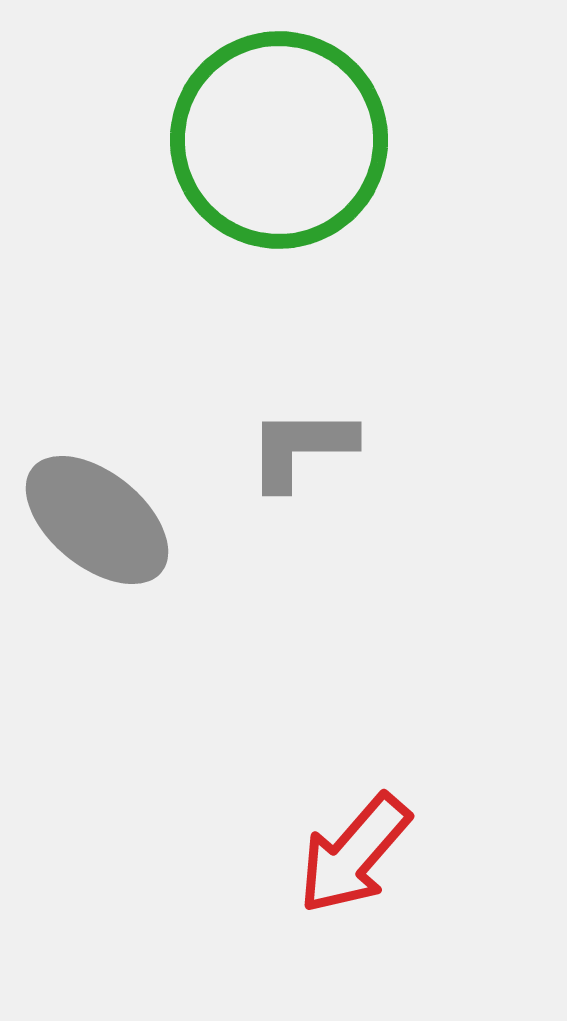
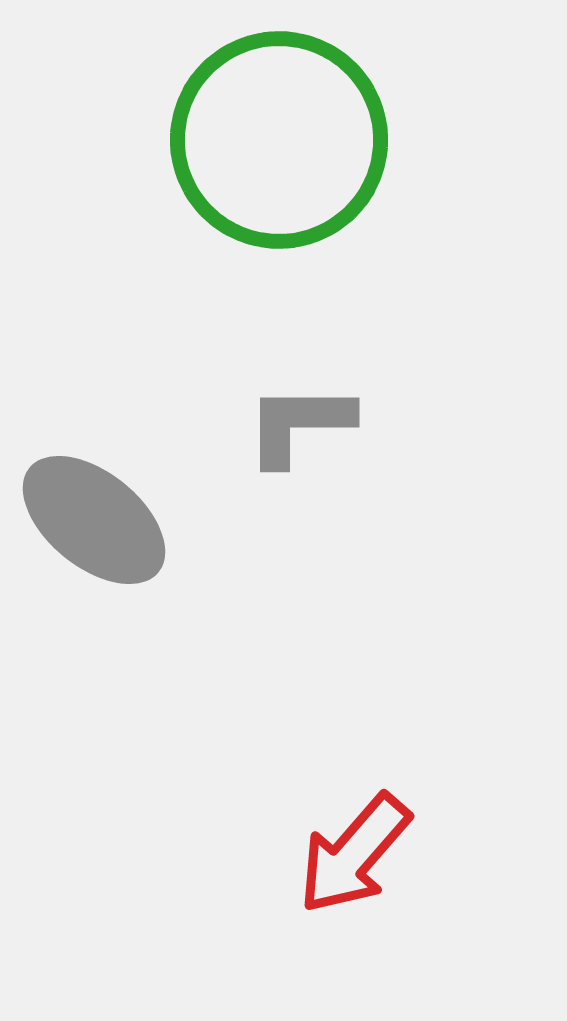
gray L-shape: moved 2 px left, 24 px up
gray ellipse: moved 3 px left
